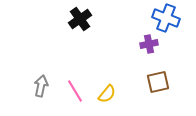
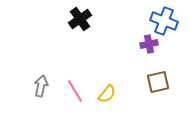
blue cross: moved 2 px left, 3 px down
